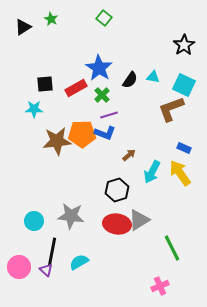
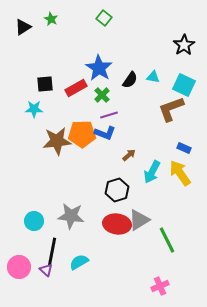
green line: moved 5 px left, 8 px up
